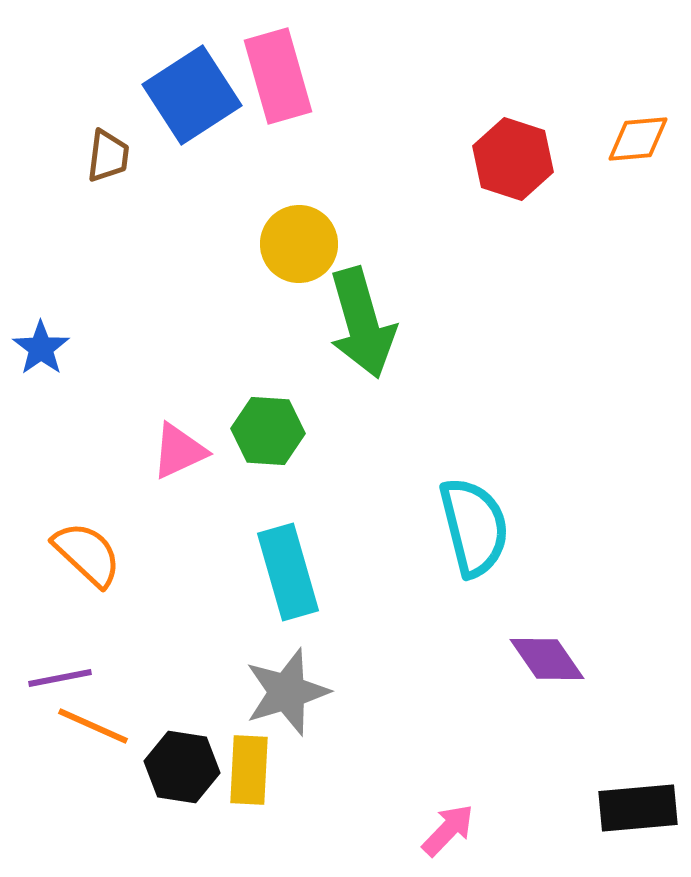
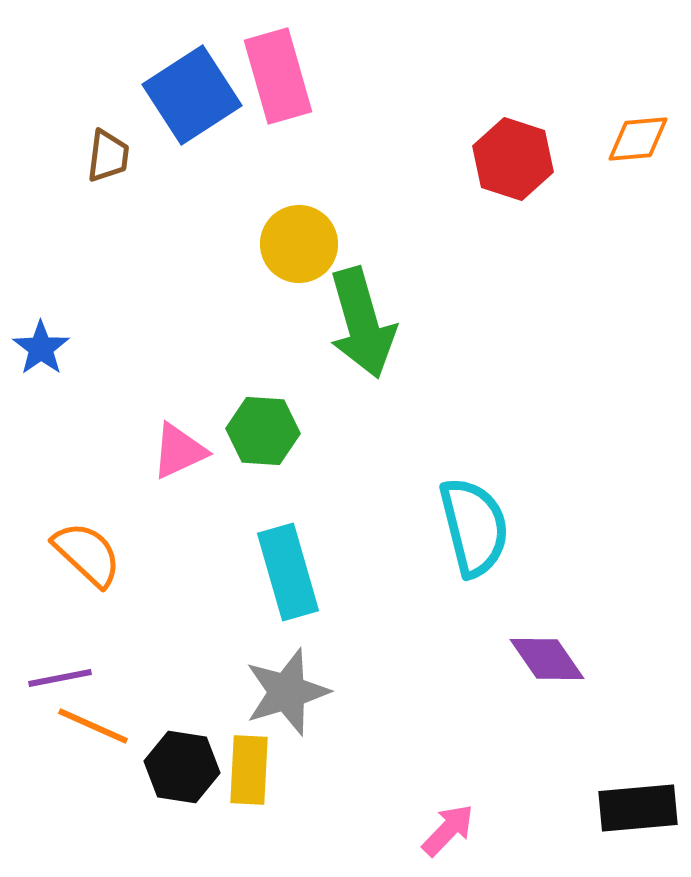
green hexagon: moved 5 px left
